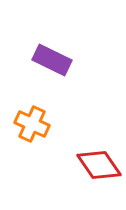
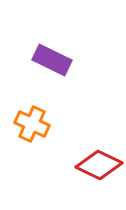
red diamond: rotated 30 degrees counterclockwise
